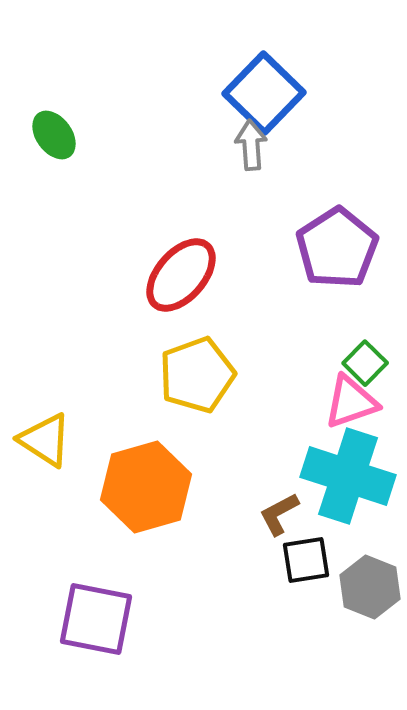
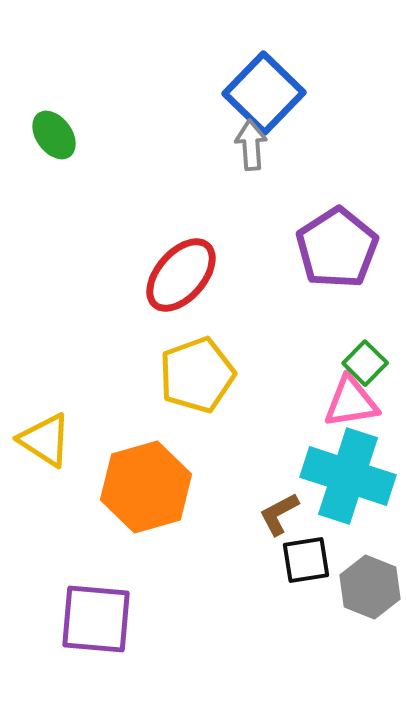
pink triangle: rotated 10 degrees clockwise
purple square: rotated 6 degrees counterclockwise
